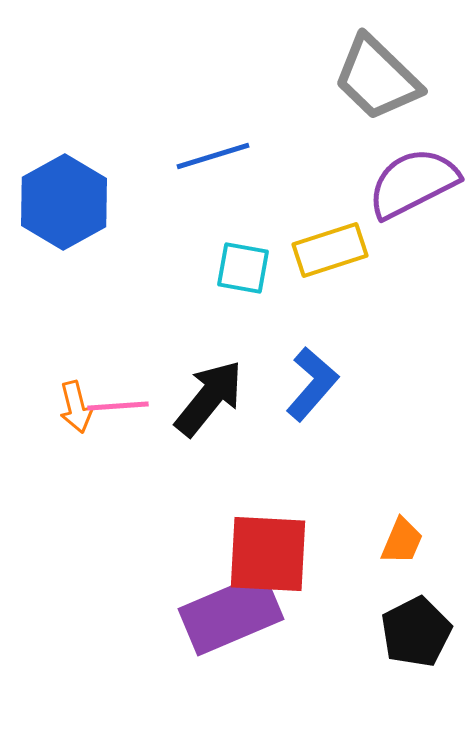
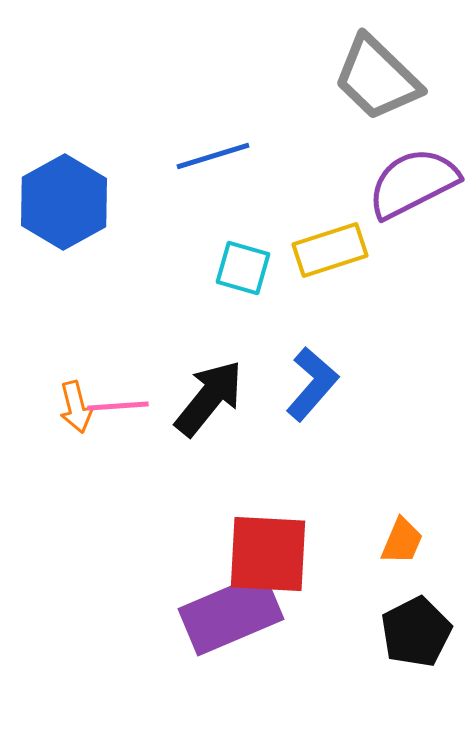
cyan square: rotated 6 degrees clockwise
